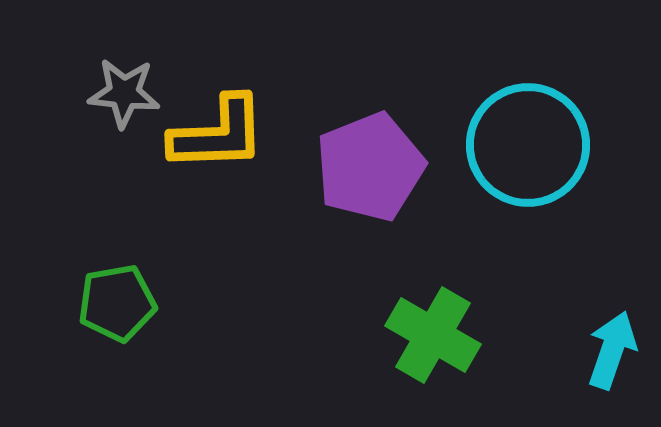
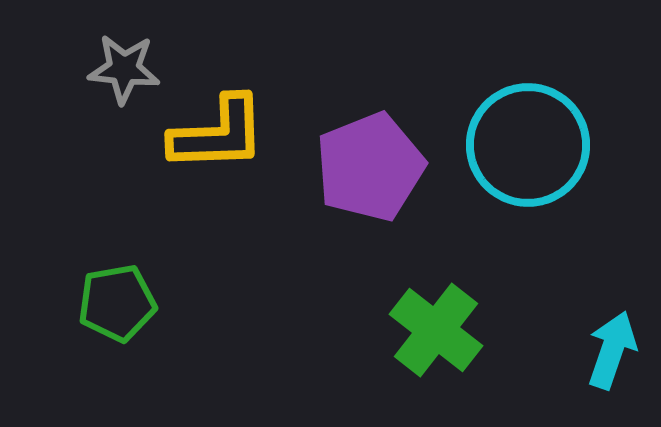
gray star: moved 24 px up
green cross: moved 3 px right, 5 px up; rotated 8 degrees clockwise
